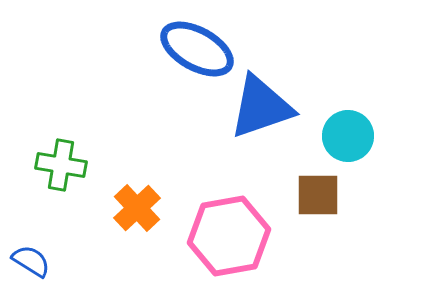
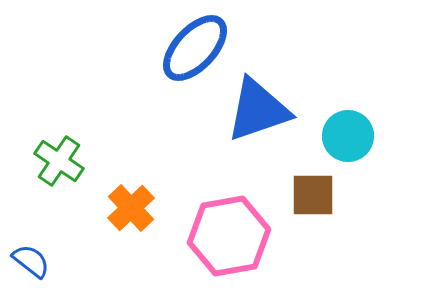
blue ellipse: moved 2 px left, 1 px up; rotated 76 degrees counterclockwise
blue triangle: moved 3 px left, 3 px down
green cross: moved 2 px left, 4 px up; rotated 24 degrees clockwise
brown square: moved 5 px left
orange cross: moved 6 px left
blue semicircle: rotated 6 degrees clockwise
